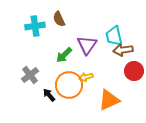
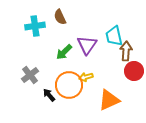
brown semicircle: moved 1 px right, 2 px up
brown arrow: moved 3 px right, 1 px down; rotated 102 degrees clockwise
green arrow: moved 3 px up
